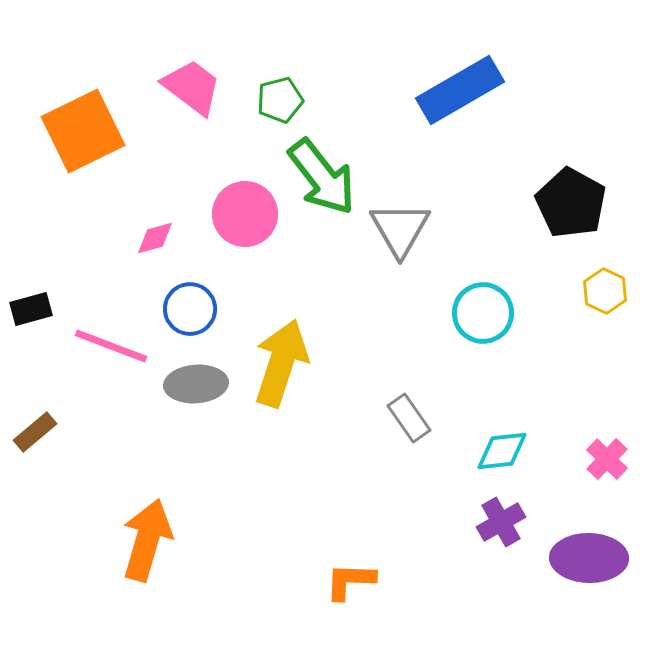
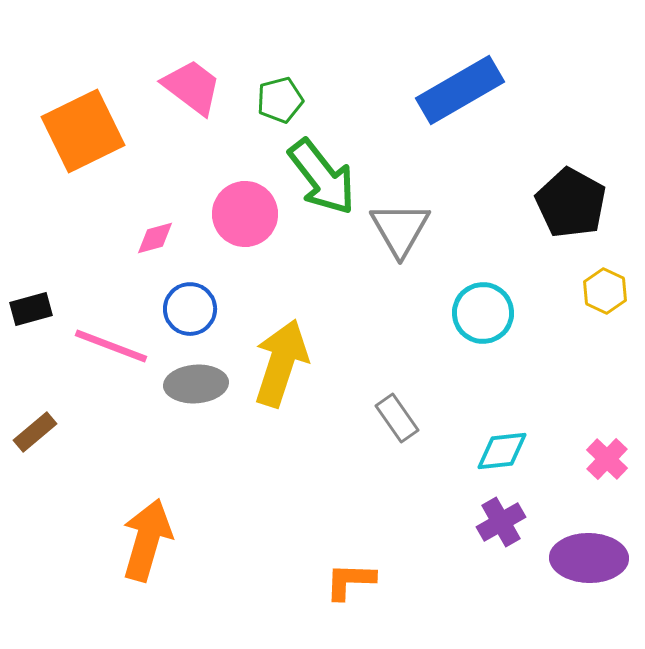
gray rectangle: moved 12 px left
